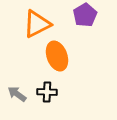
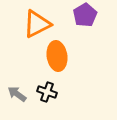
orange ellipse: rotated 12 degrees clockwise
black cross: rotated 18 degrees clockwise
